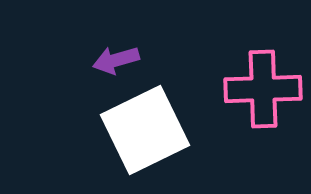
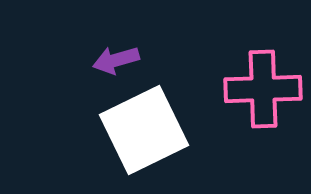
white square: moved 1 px left
